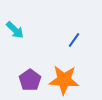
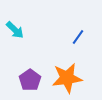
blue line: moved 4 px right, 3 px up
orange star: moved 3 px right, 2 px up; rotated 12 degrees counterclockwise
